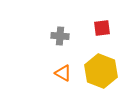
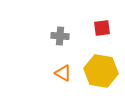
yellow hexagon: rotated 12 degrees counterclockwise
